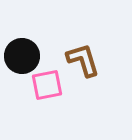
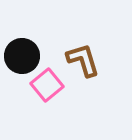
pink square: rotated 28 degrees counterclockwise
